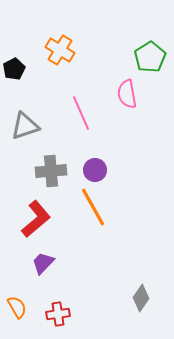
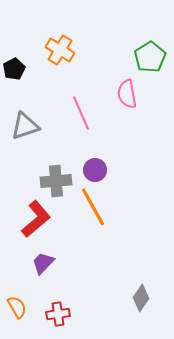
gray cross: moved 5 px right, 10 px down
